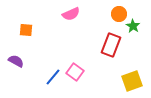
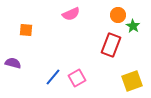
orange circle: moved 1 px left, 1 px down
purple semicircle: moved 3 px left, 2 px down; rotated 14 degrees counterclockwise
pink square: moved 2 px right, 6 px down; rotated 24 degrees clockwise
